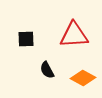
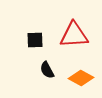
black square: moved 9 px right, 1 px down
orange diamond: moved 2 px left
